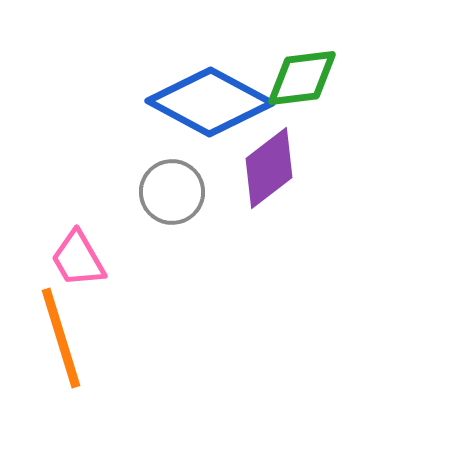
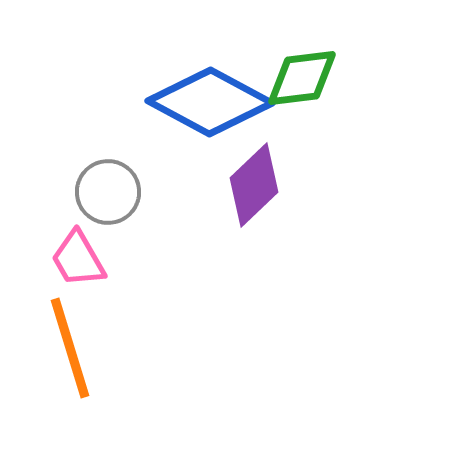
purple diamond: moved 15 px left, 17 px down; rotated 6 degrees counterclockwise
gray circle: moved 64 px left
orange line: moved 9 px right, 10 px down
